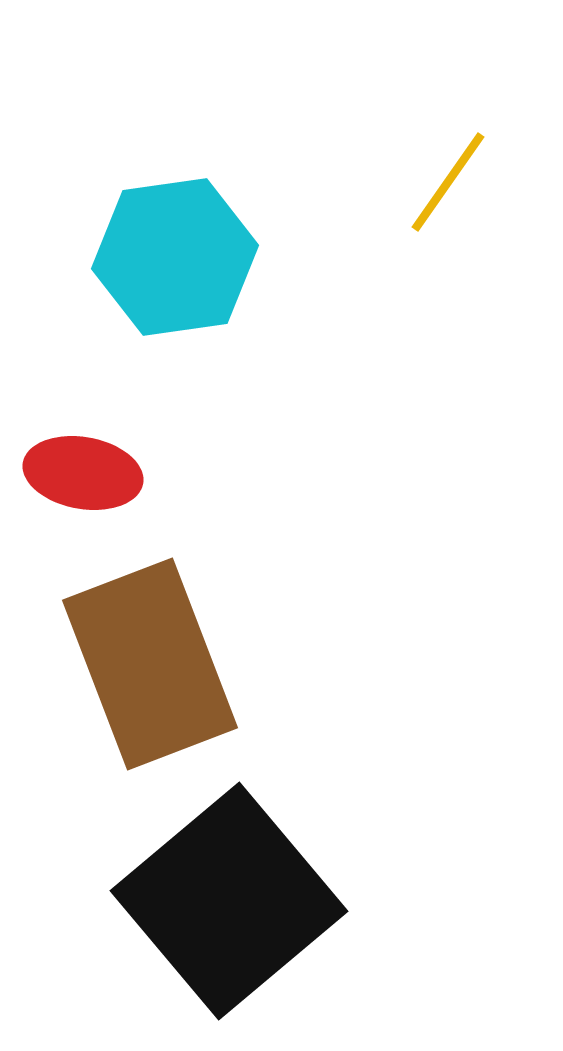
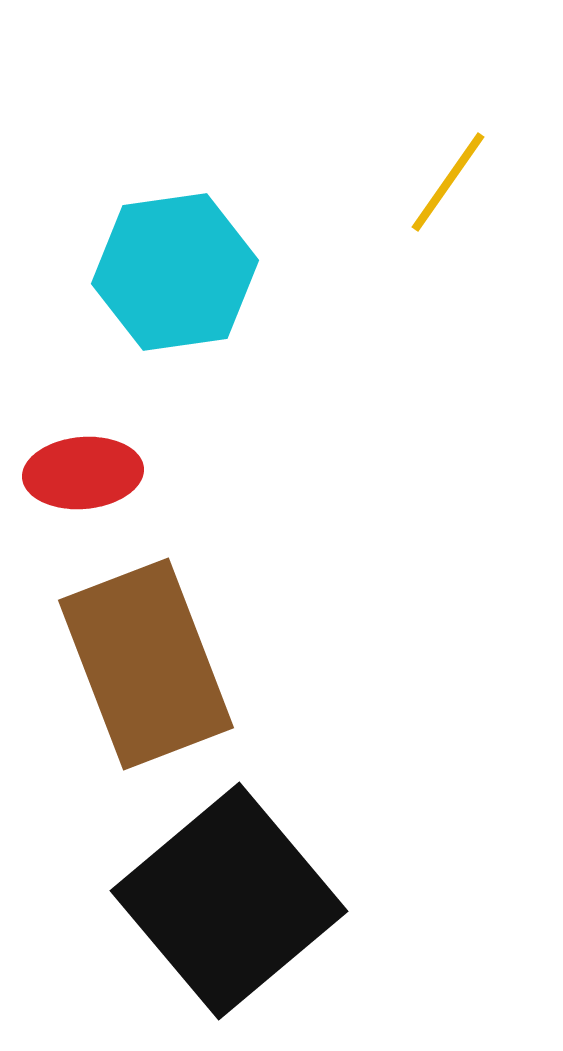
cyan hexagon: moved 15 px down
red ellipse: rotated 15 degrees counterclockwise
brown rectangle: moved 4 px left
